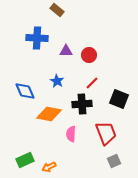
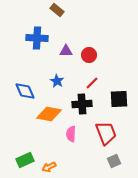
black square: rotated 24 degrees counterclockwise
